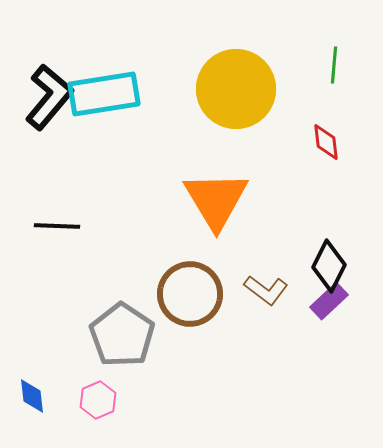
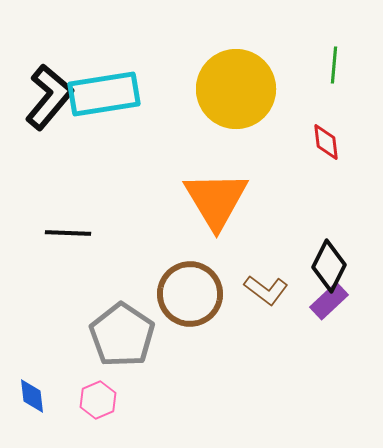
black line: moved 11 px right, 7 px down
